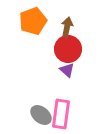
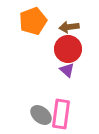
brown arrow: moved 2 px right; rotated 108 degrees counterclockwise
